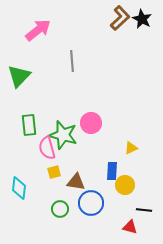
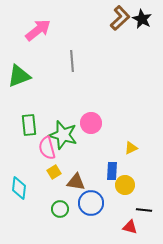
green triangle: rotated 25 degrees clockwise
yellow square: rotated 16 degrees counterclockwise
